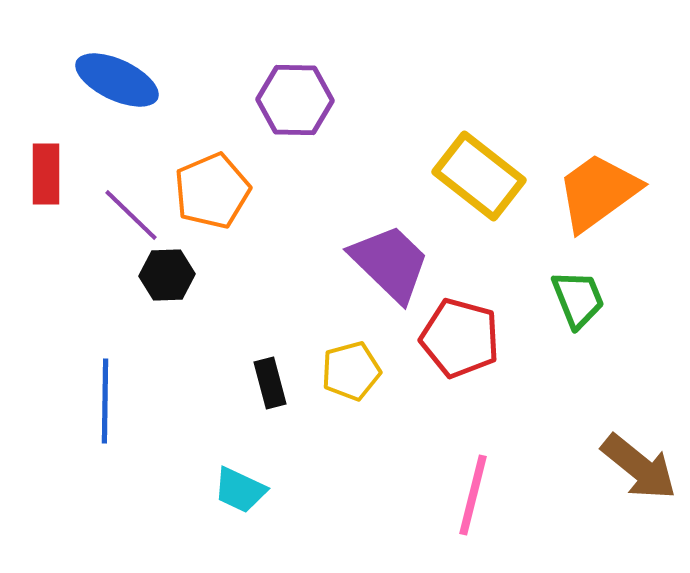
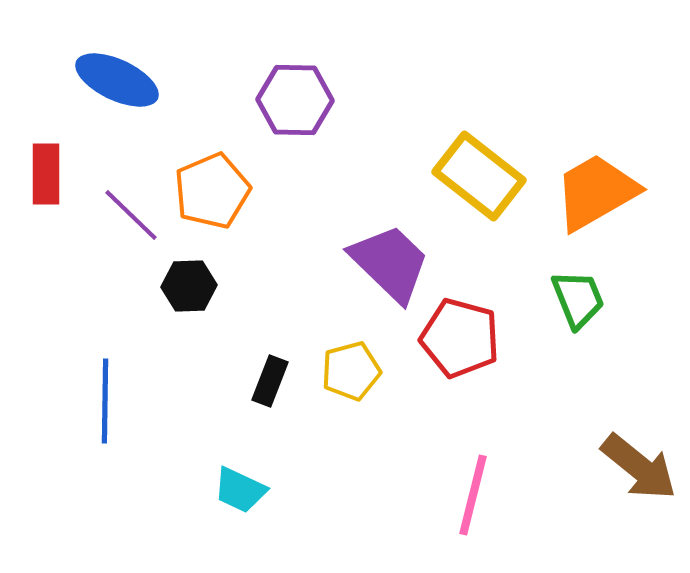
orange trapezoid: moved 2 px left; rotated 6 degrees clockwise
black hexagon: moved 22 px right, 11 px down
black rectangle: moved 2 px up; rotated 36 degrees clockwise
